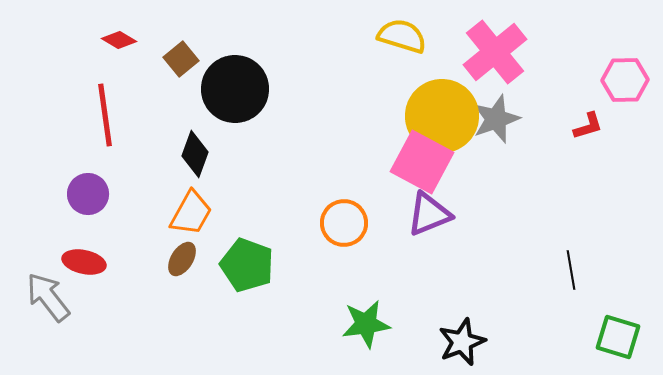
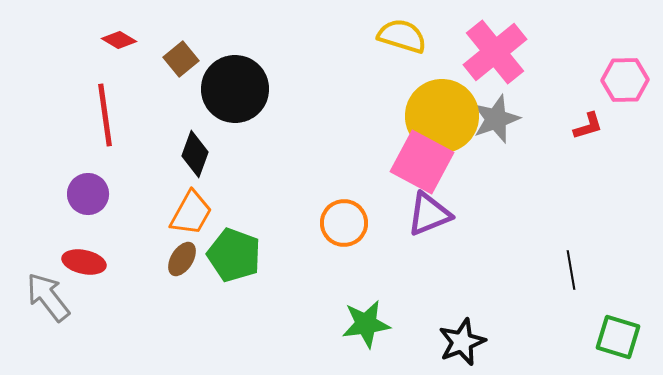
green pentagon: moved 13 px left, 10 px up
